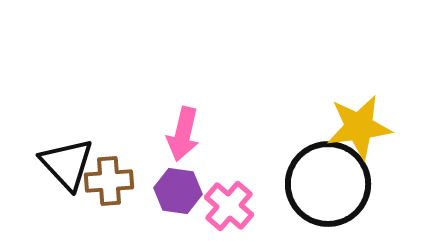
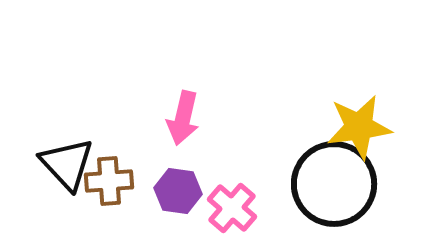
pink arrow: moved 16 px up
black circle: moved 6 px right
pink cross: moved 3 px right, 2 px down
